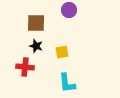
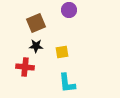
brown square: rotated 24 degrees counterclockwise
black star: rotated 16 degrees counterclockwise
